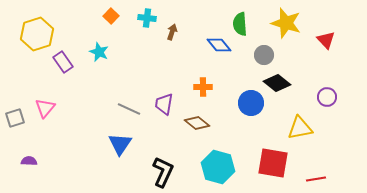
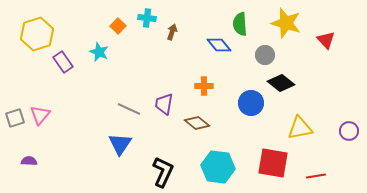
orange square: moved 7 px right, 10 px down
gray circle: moved 1 px right
black diamond: moved 4 px right
orange cross: moved 1 px right, 1 px up
purple circle: moved 22 px right, 34 px down
pink triangle: moved 5 px left, 7 px down
cyan hexagon: rotated 8 degrees counterclockwise
red line: moved 3 px up
